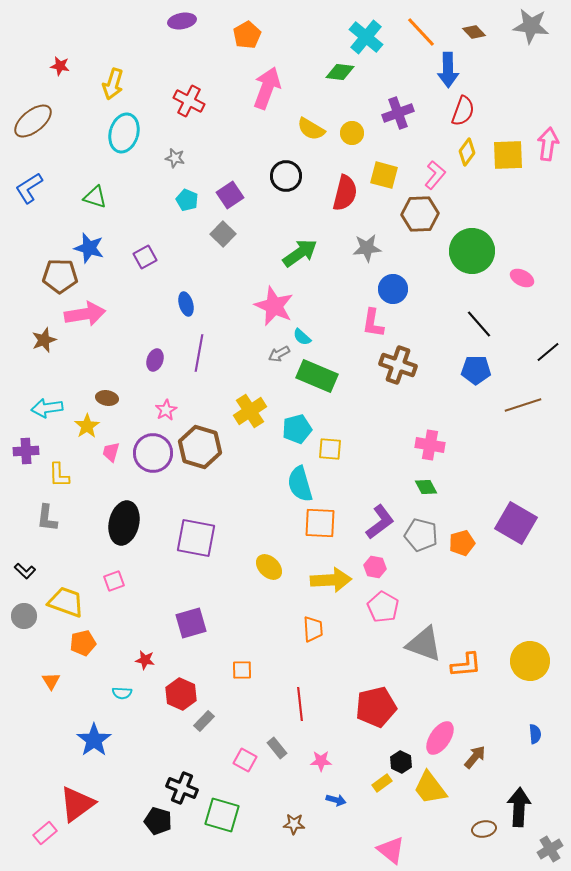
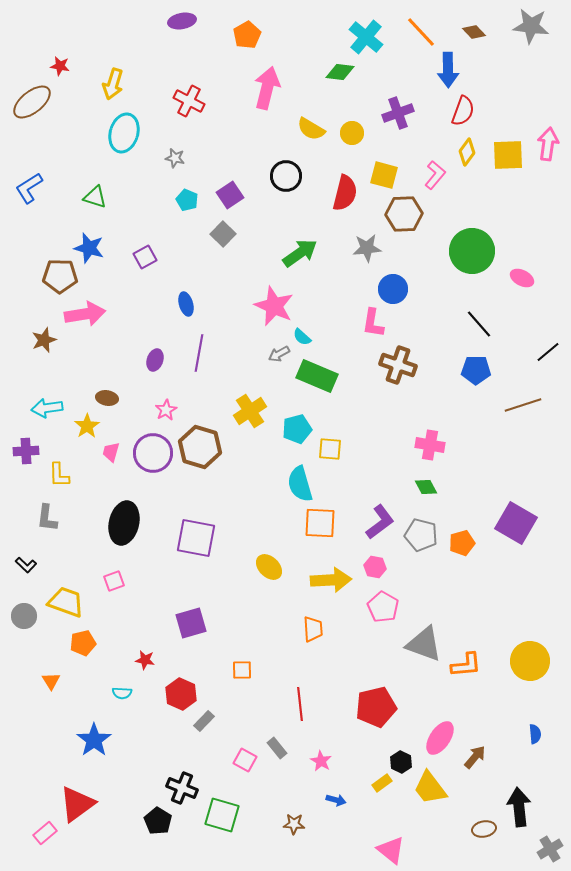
pink arrow at (267, 88): rotated 6 degrees counterclockwise
brown ellipse at (33, 121): moved 1 px left, 19 px up
brown hexagon at (420, 214): moved 16 px left
black L-shape at (25, 571): moved 1 px right, 6 px up
pink star at (321, 761): rotated 30 degrees clockwise
black arrow at (519, 807): rotated 9 degrees counterclockwise
black pentagon at (158, 821): rotated 16 degrees clockwise
